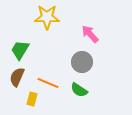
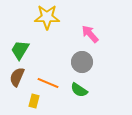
yellow rectangle: moved 2 px right, 2 px down
